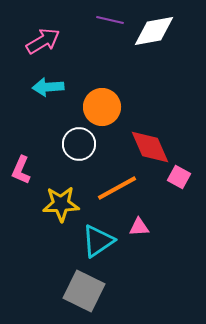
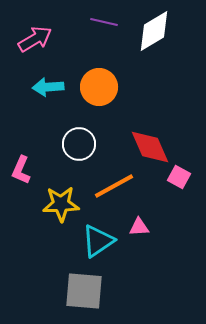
purple line: moved 6 px left, 2 px down
white diamond: rotated 21 degrees counterclockwise
pink arrow: moved 8 px left, 2 px up
orange circle: moved 3 px left, 20 px up
orange line: moved 3 px left, 2 px up
gray square: rotated 21 degrees counterclockwise
